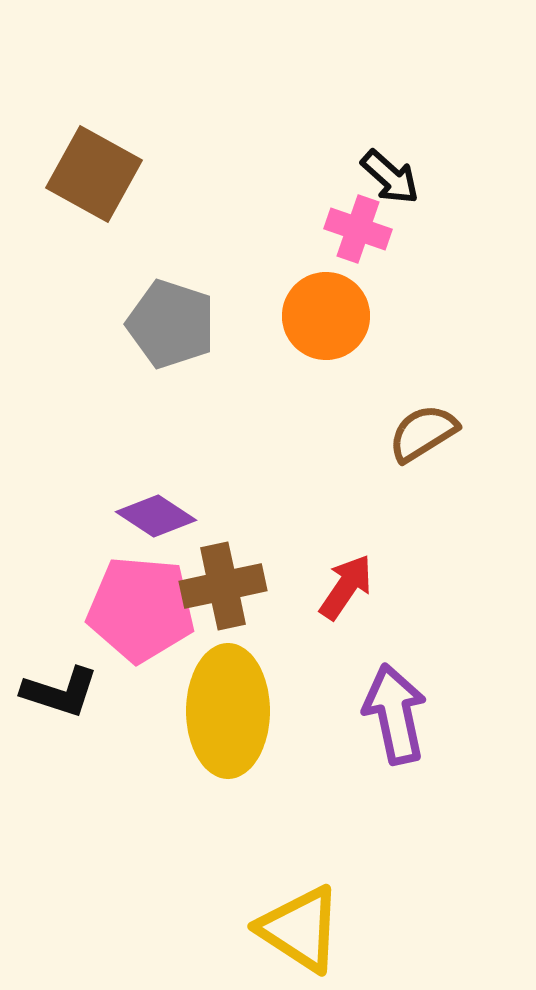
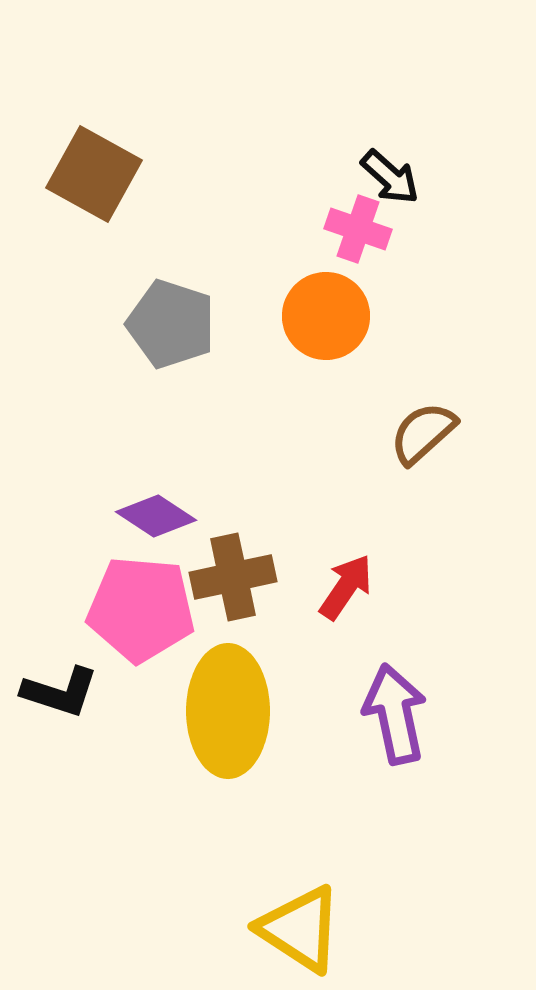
brown semicircle: rotated 10 degrees counterclockwise
brown cross: moved 10 px right, 9 px up
